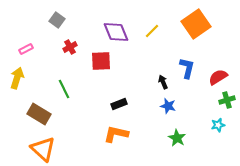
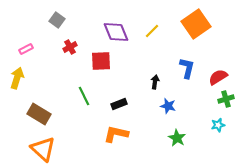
black arrow: moved 8 px left; rotated 32 degrees clockwise
green line: moved 20 px right, 7 px down
green cross: moved 1 px left, 1 px up
